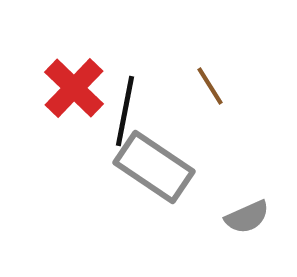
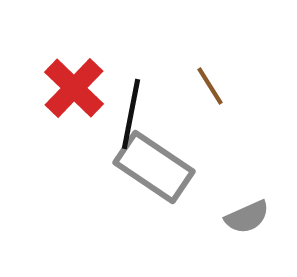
black line: moved 6 px right, 3 px down
